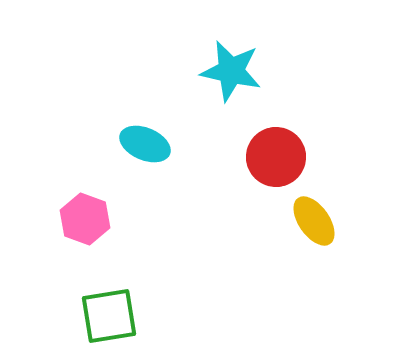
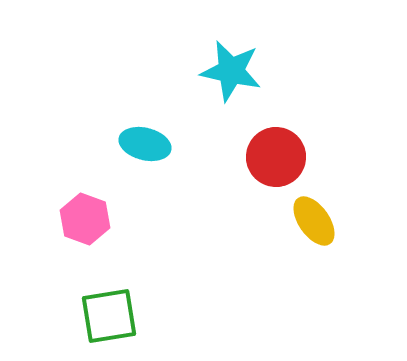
cyan ellipse: rotated 9 degrees counterclockwise
